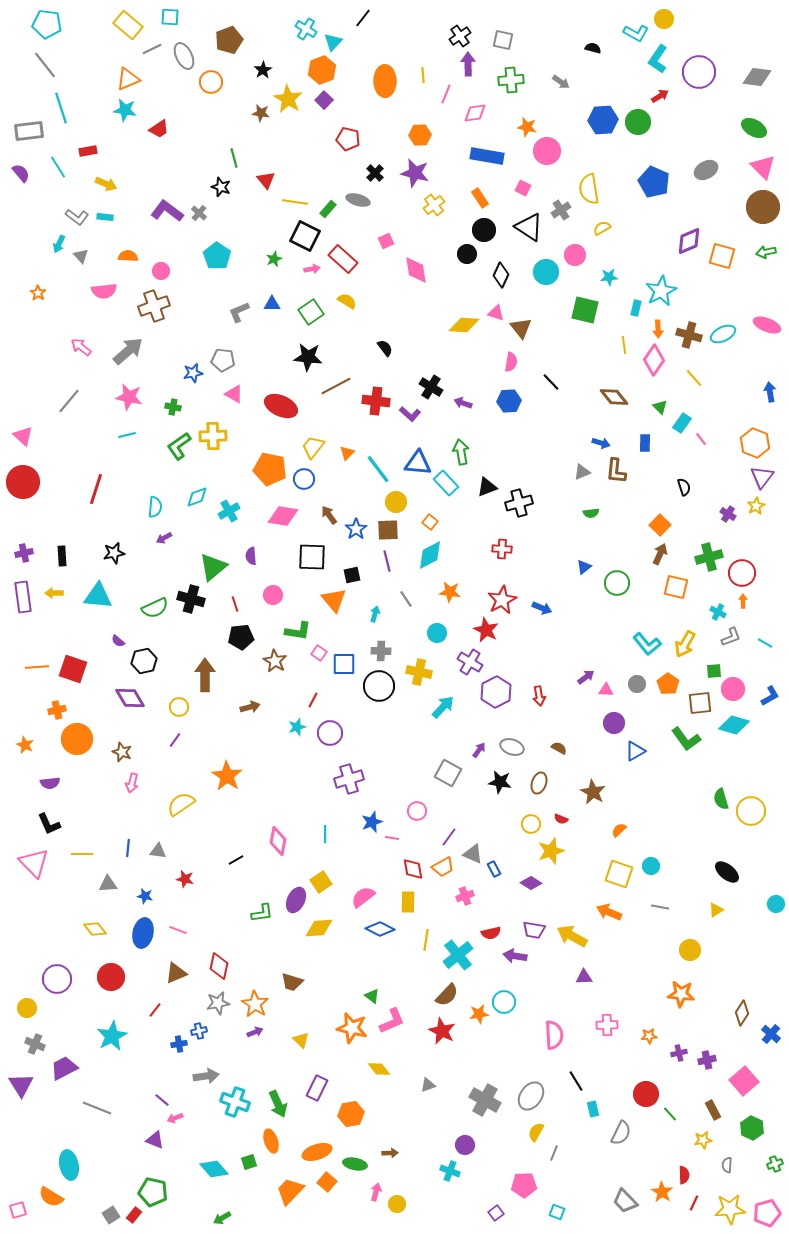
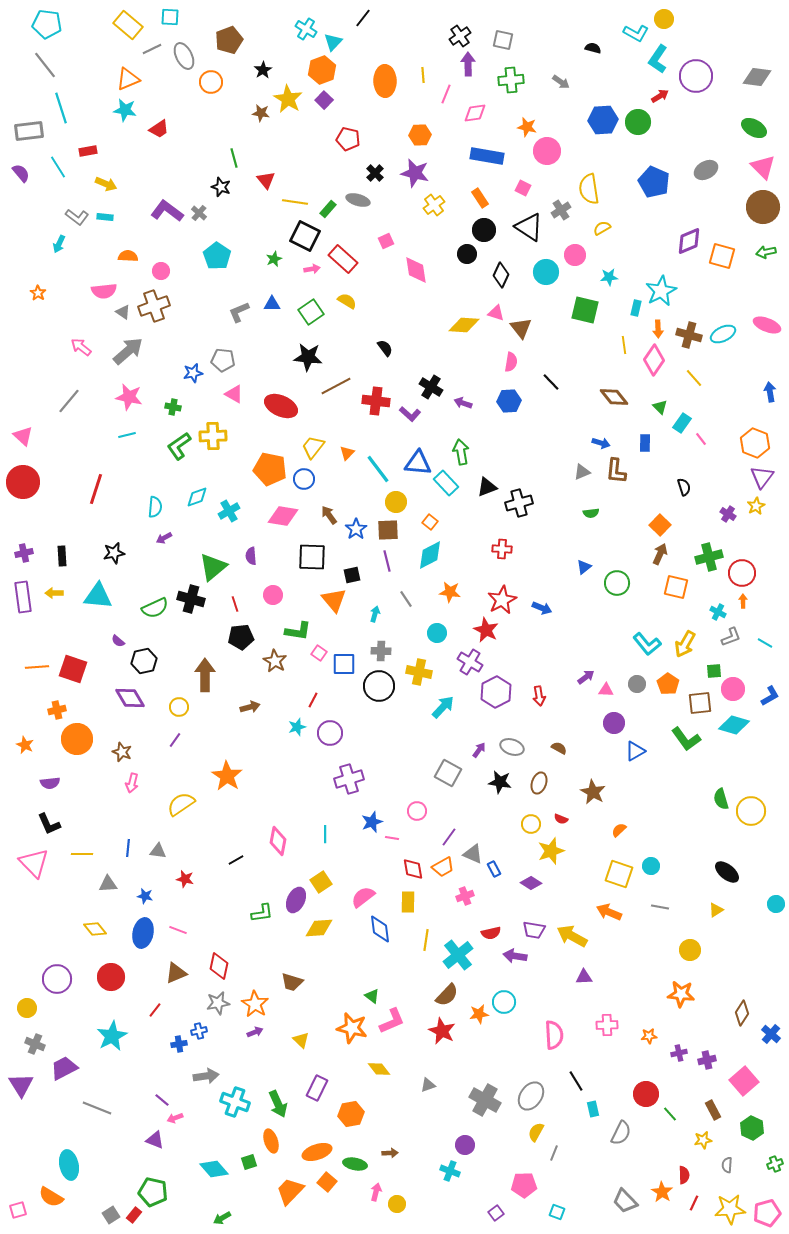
purple circle at (699, 72): moved 3 px left, 4 px down
gray triangle at (81, 256): moved 42 px right, 56 px down; rotated 14 degrees counterclockwise
blue diamond at (380, 929): rotated 56 degrees clockwise
